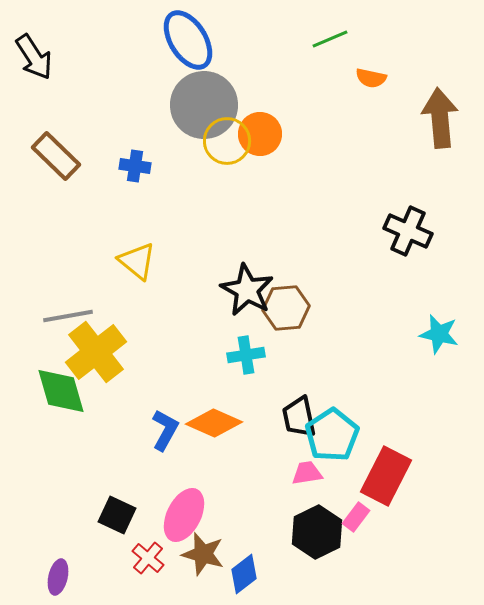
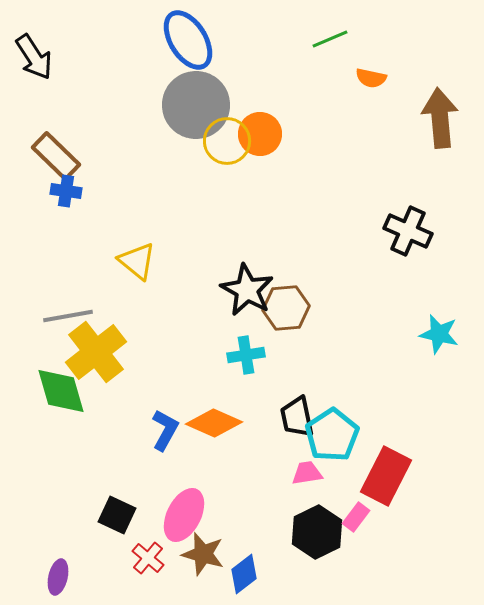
gray circle: moved 8 px left
blue cross: moved 69 px left, 25 px down
black trapezoid: moved 2 px left
